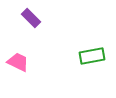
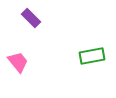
pink trapezoid: rotated 25 degrees clockwise
